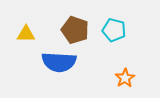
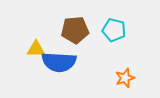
brown pentagon: rotated 24 degrees counterclockwise
yellow triangle: moved 10 px right, 15 px down
orange star: rotated 12 degrees clockwise
